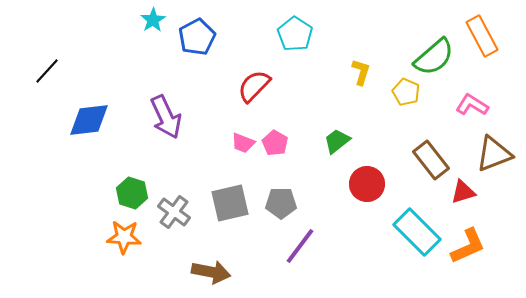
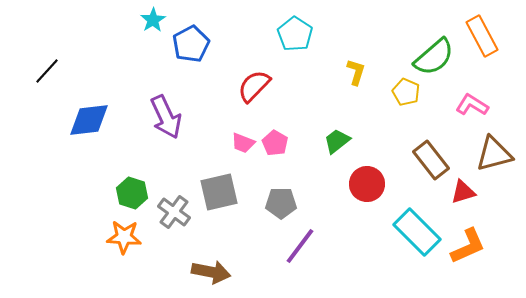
blue pentagon: moved 6 px left, 7 px down
yellow L-shape: moved 5 px left
brown triangle: rotated 6 degrees clockwise
gray square: moved 11 px left, 11 px up
